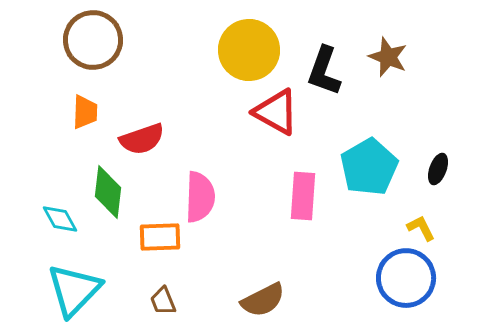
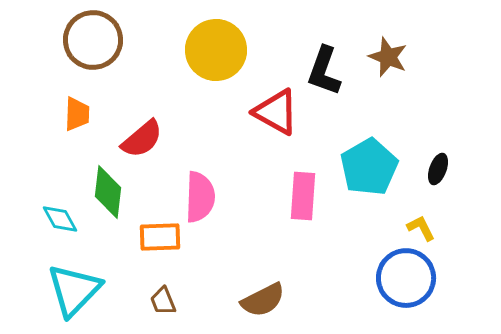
yellow circle: moved 33 px left
orange trapezoid: moved 8 px left, 2 px down
red semicircle: rotated 21 degrees counterclockwise
